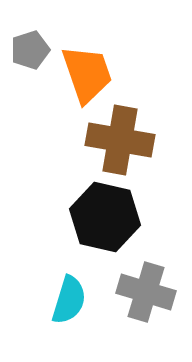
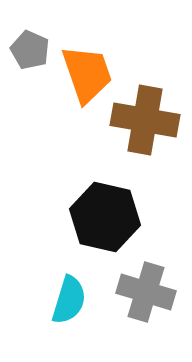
gray pentagon: rotated 30 degrees counterclockwise
brown cross: moved 25 px right, 20 px up
